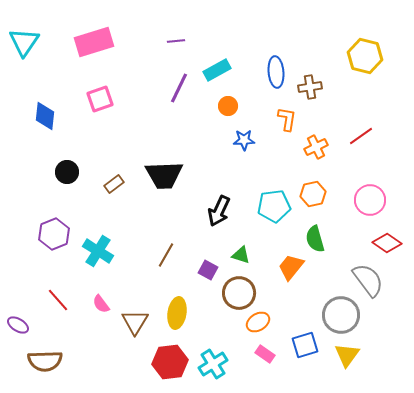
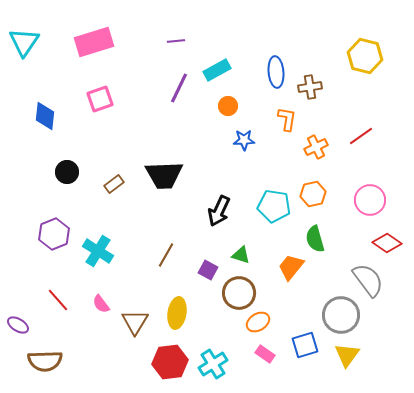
cyan pentagon at (274, 206): rotated 16 degrees clockwise
